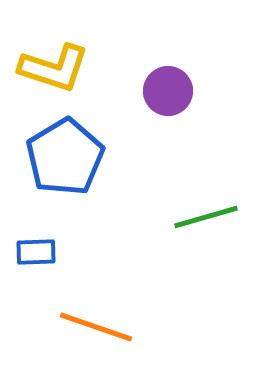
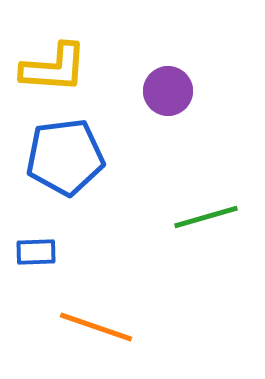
yellow L-shape: rotated 14 degrees counterclockwise
blue pentagon: rotated 24 degrees clockwise
